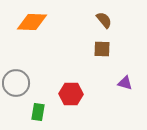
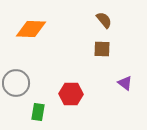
orange diamond: moved 1 px left, 7 px down
purple triangle: rotated 21 degrees clockwise
